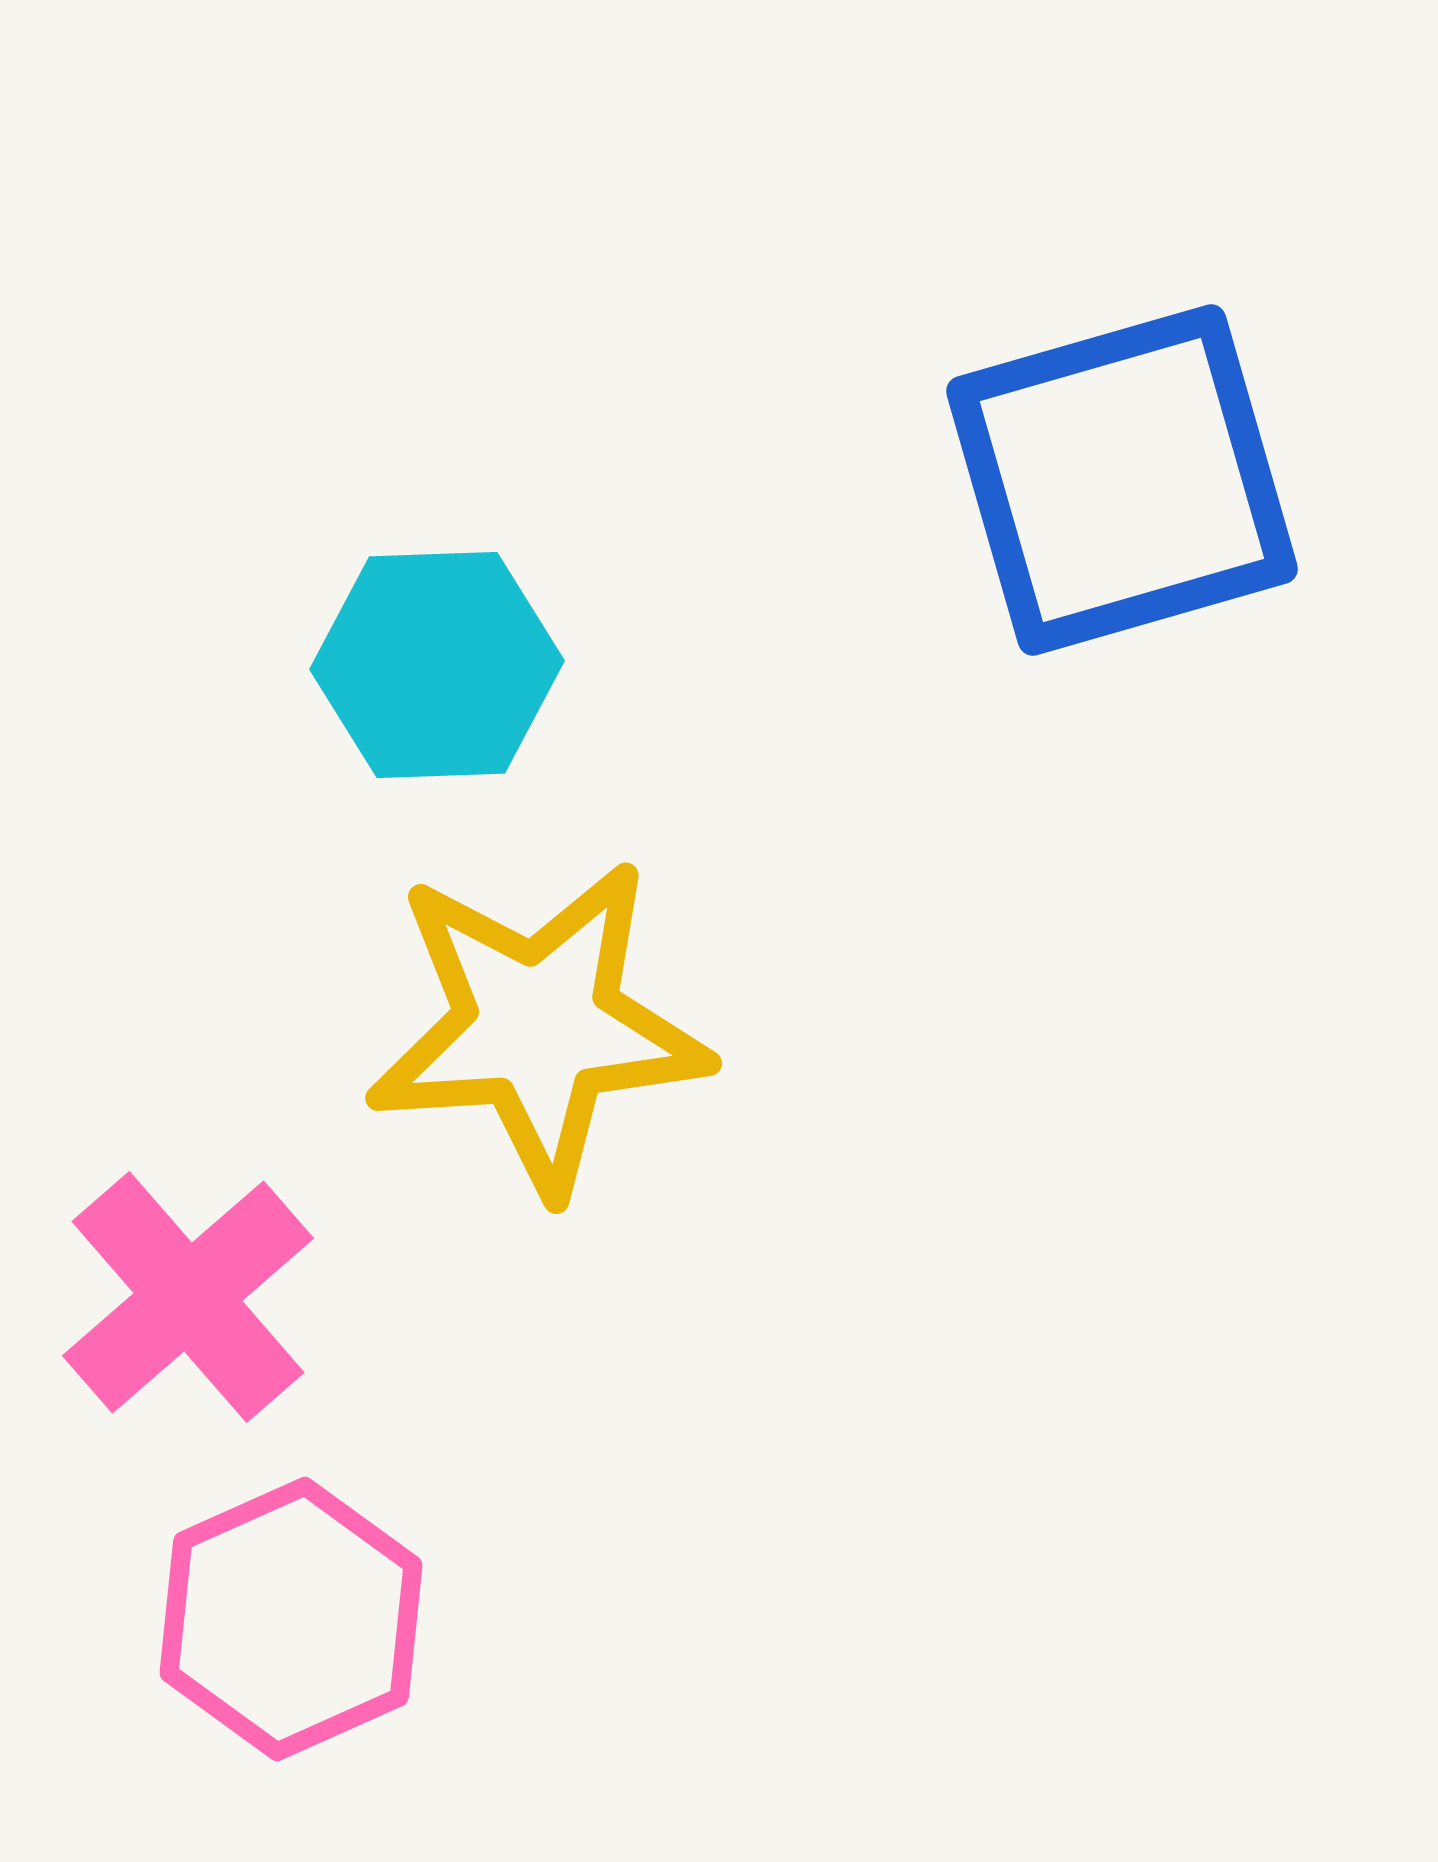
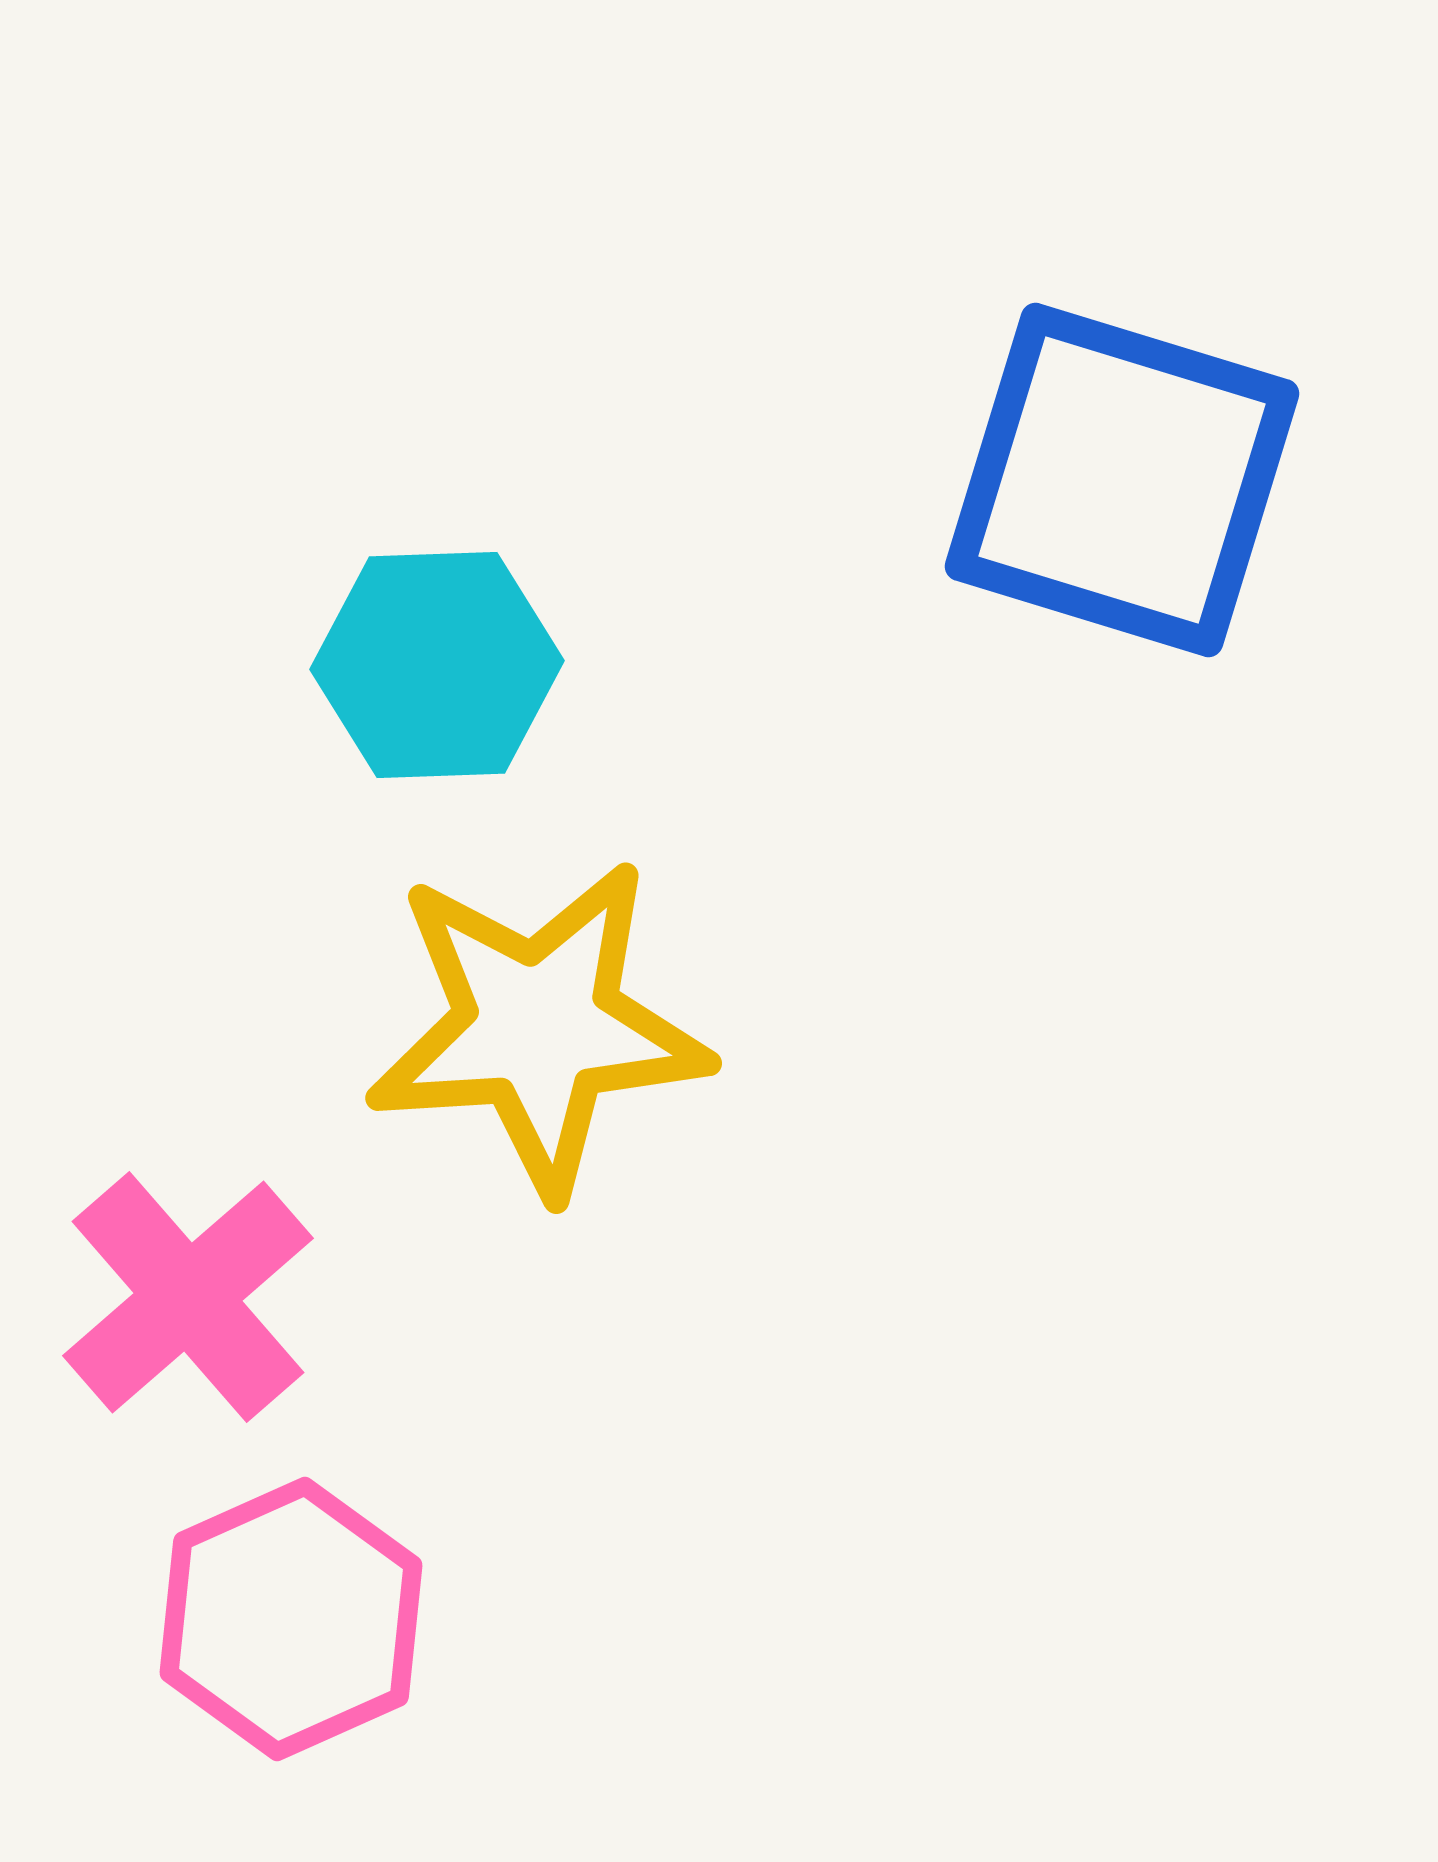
blue square: rotated 33 degrees clockwise
